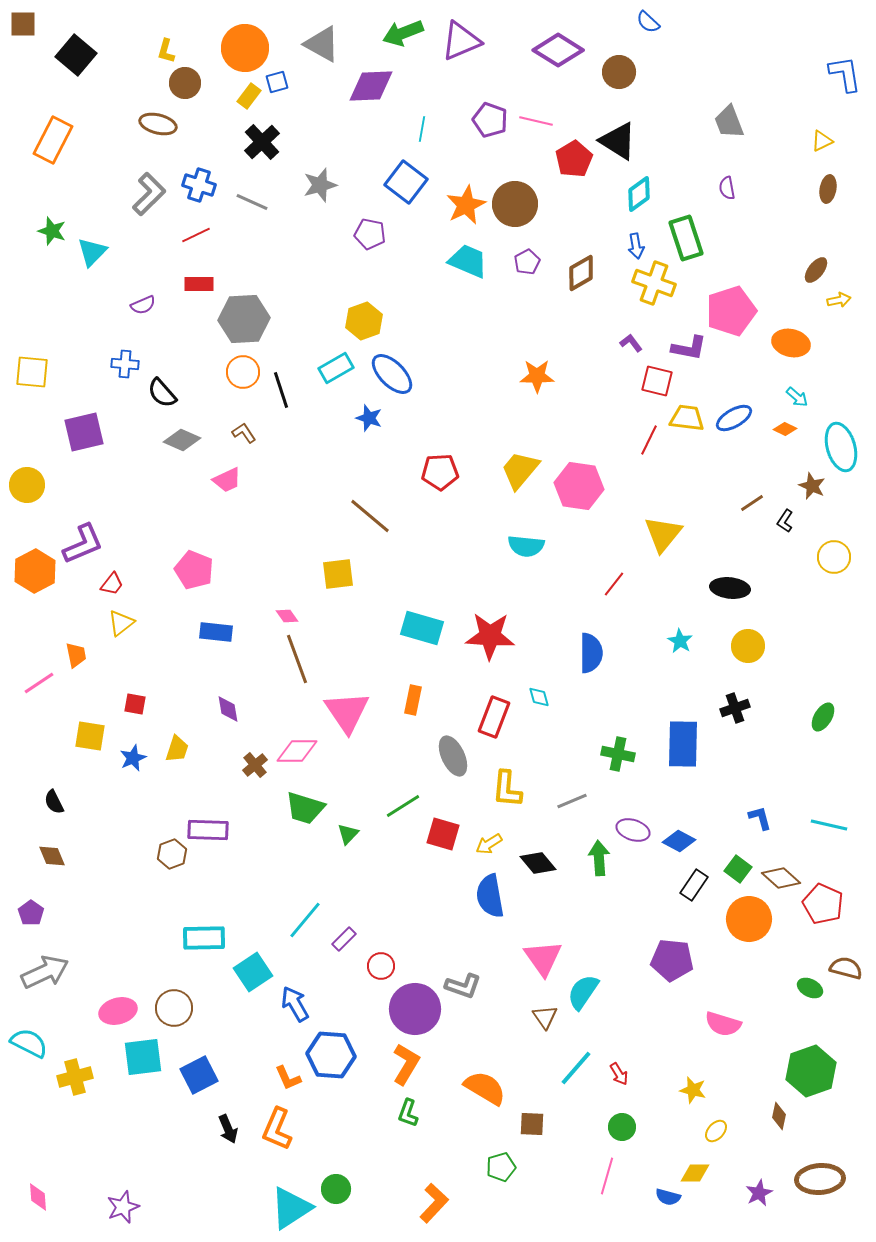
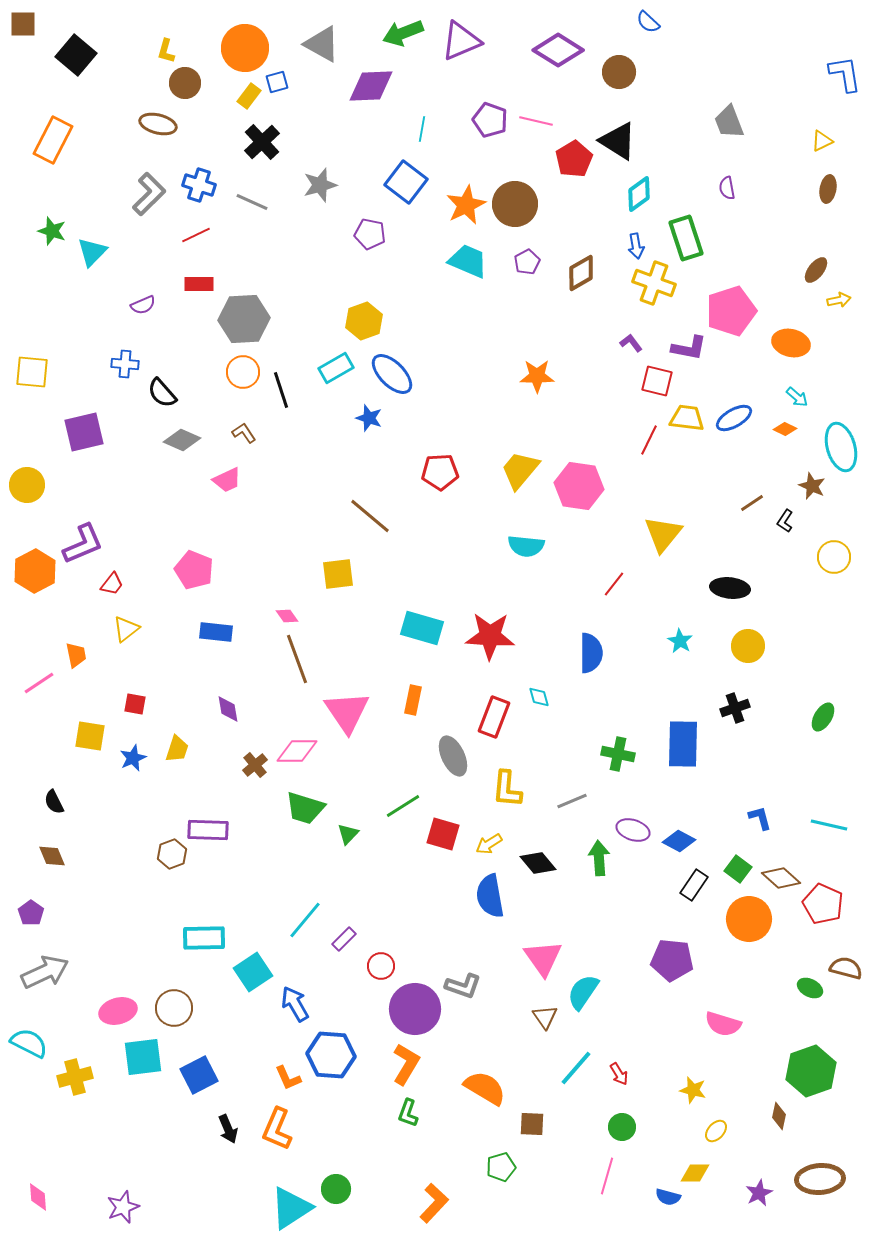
yellow triangle at (121, 623): moved 5 px right, 6 px down
